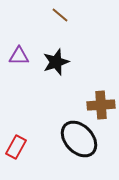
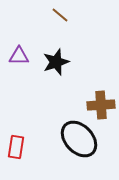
red rectangle: rotated 20 degrees counterclockwise
